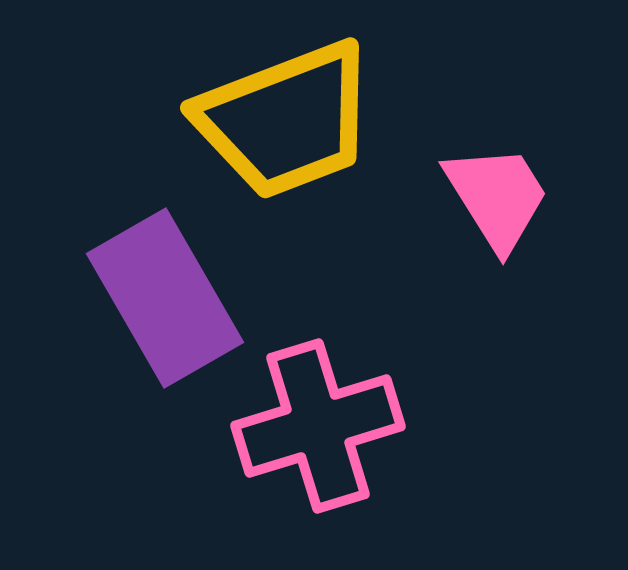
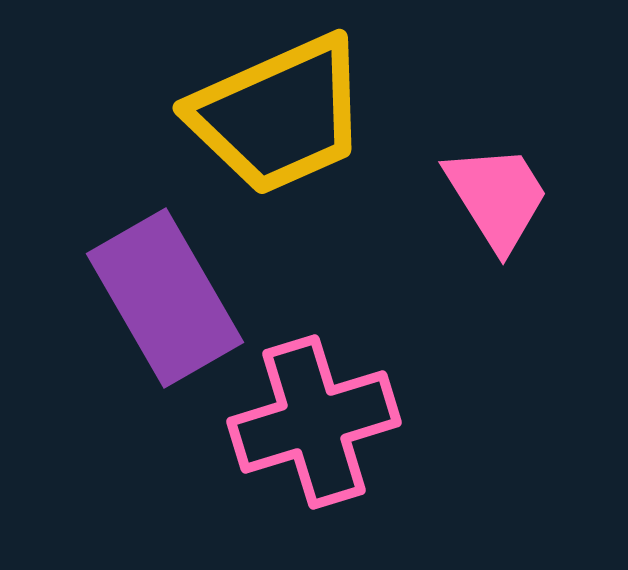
yellow trapezoid: moved 7 px left, 5 px up; rotated 3 degrees counterclockwise
pink cross: moved 4 px left, 4 px up
